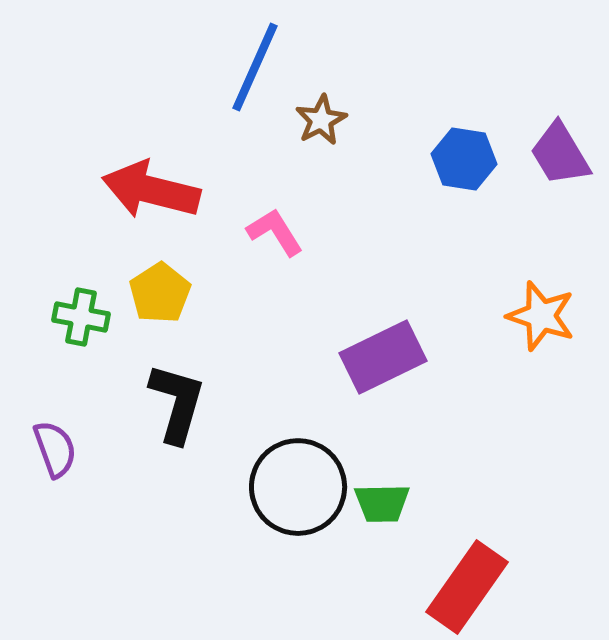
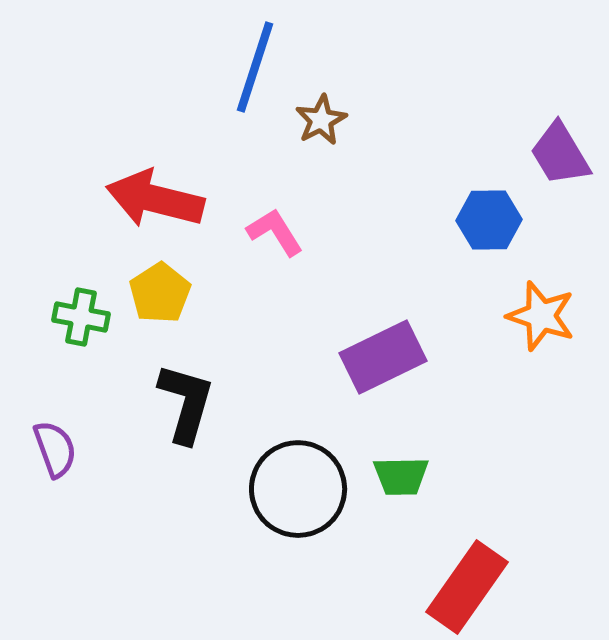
blue line: rotated 6 degrees counterclockwise
blue hexagon: moved 25 px right, 61 px down; rotated 10 degrees counterclockwise
red arrow: moved 4 px right, 9 px down
black L-shape: moved 9 px right
black circle: moved 2 px down
green trapezoid: moved 19 px right, 27 px up
